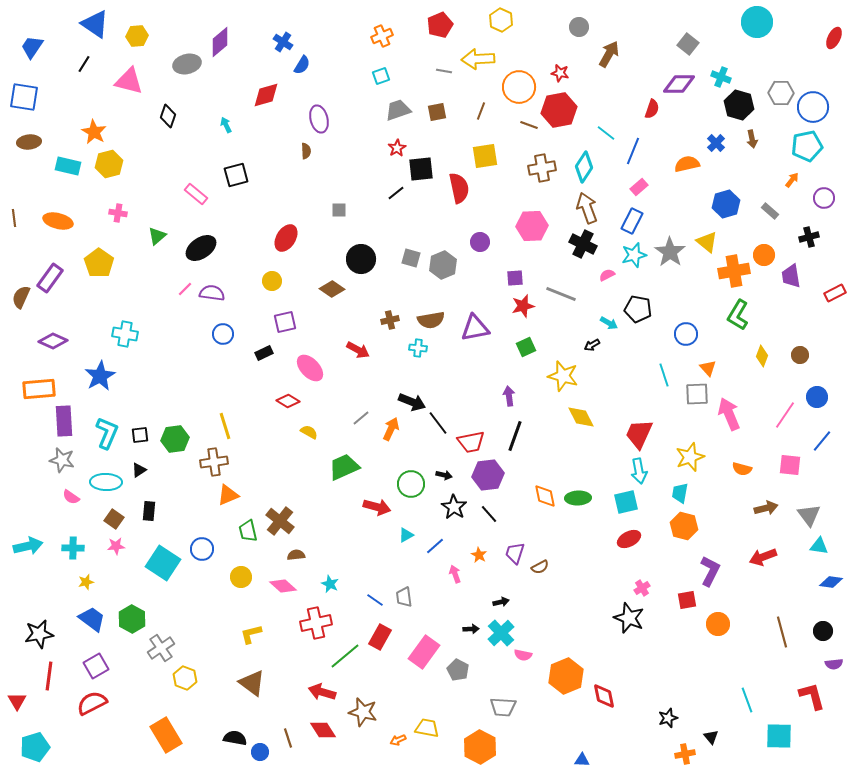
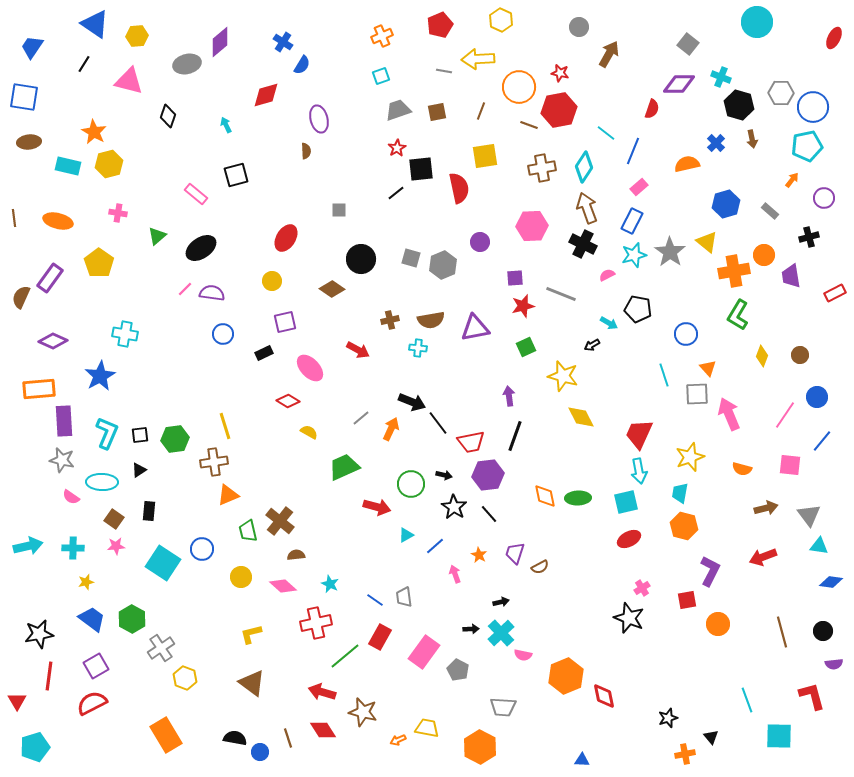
cyan ellipse at (106, 482): moved 4 px left
